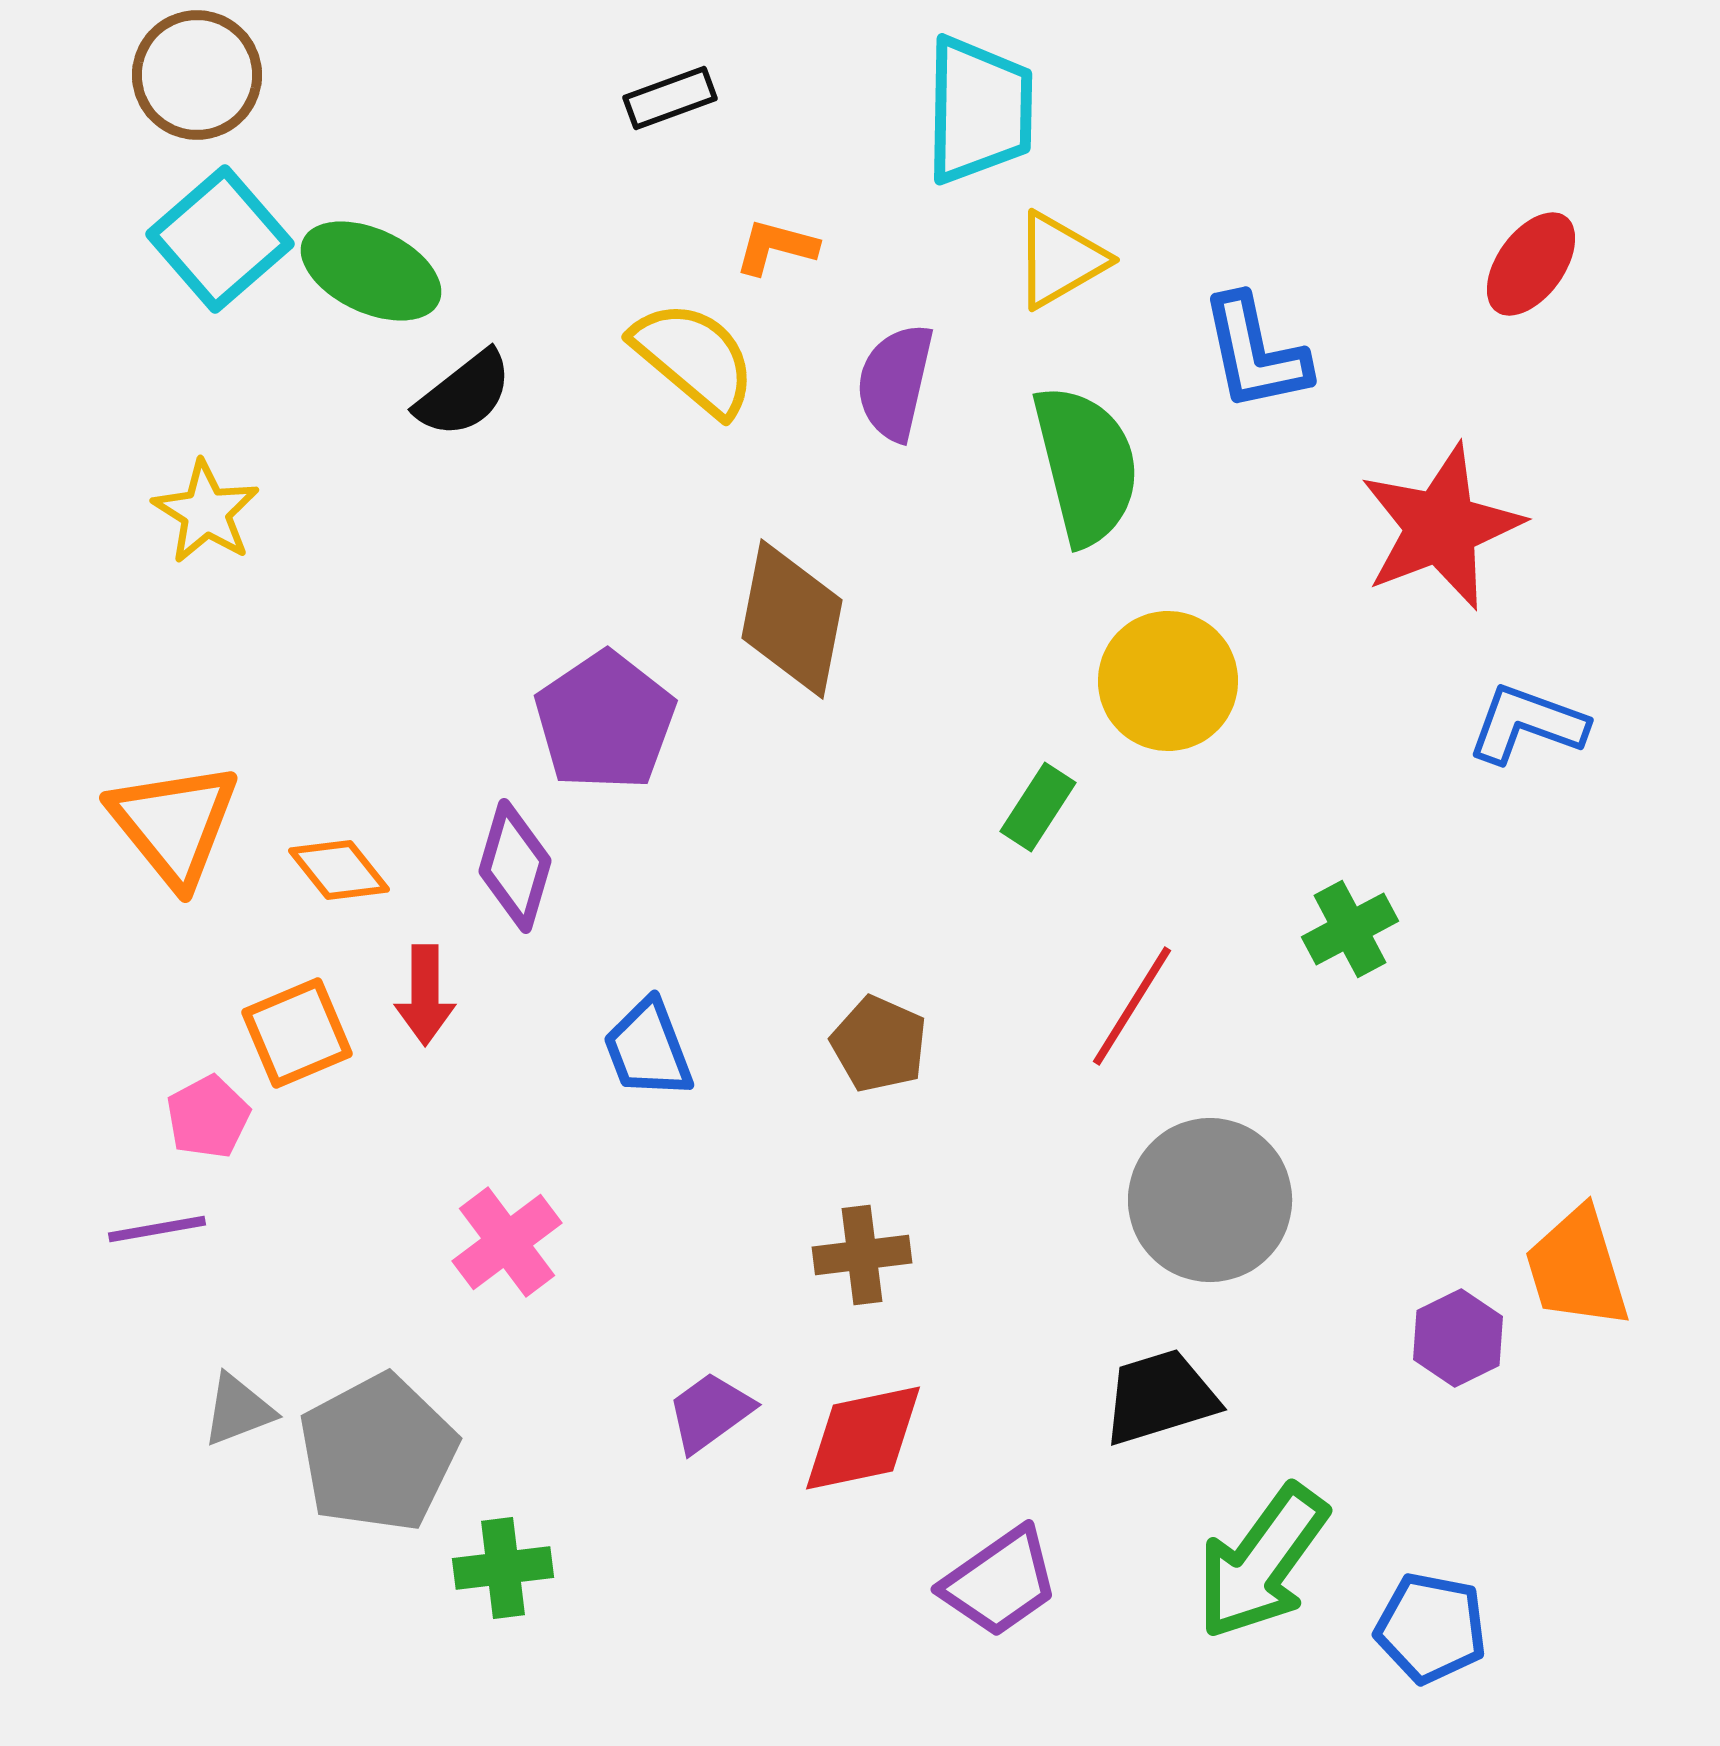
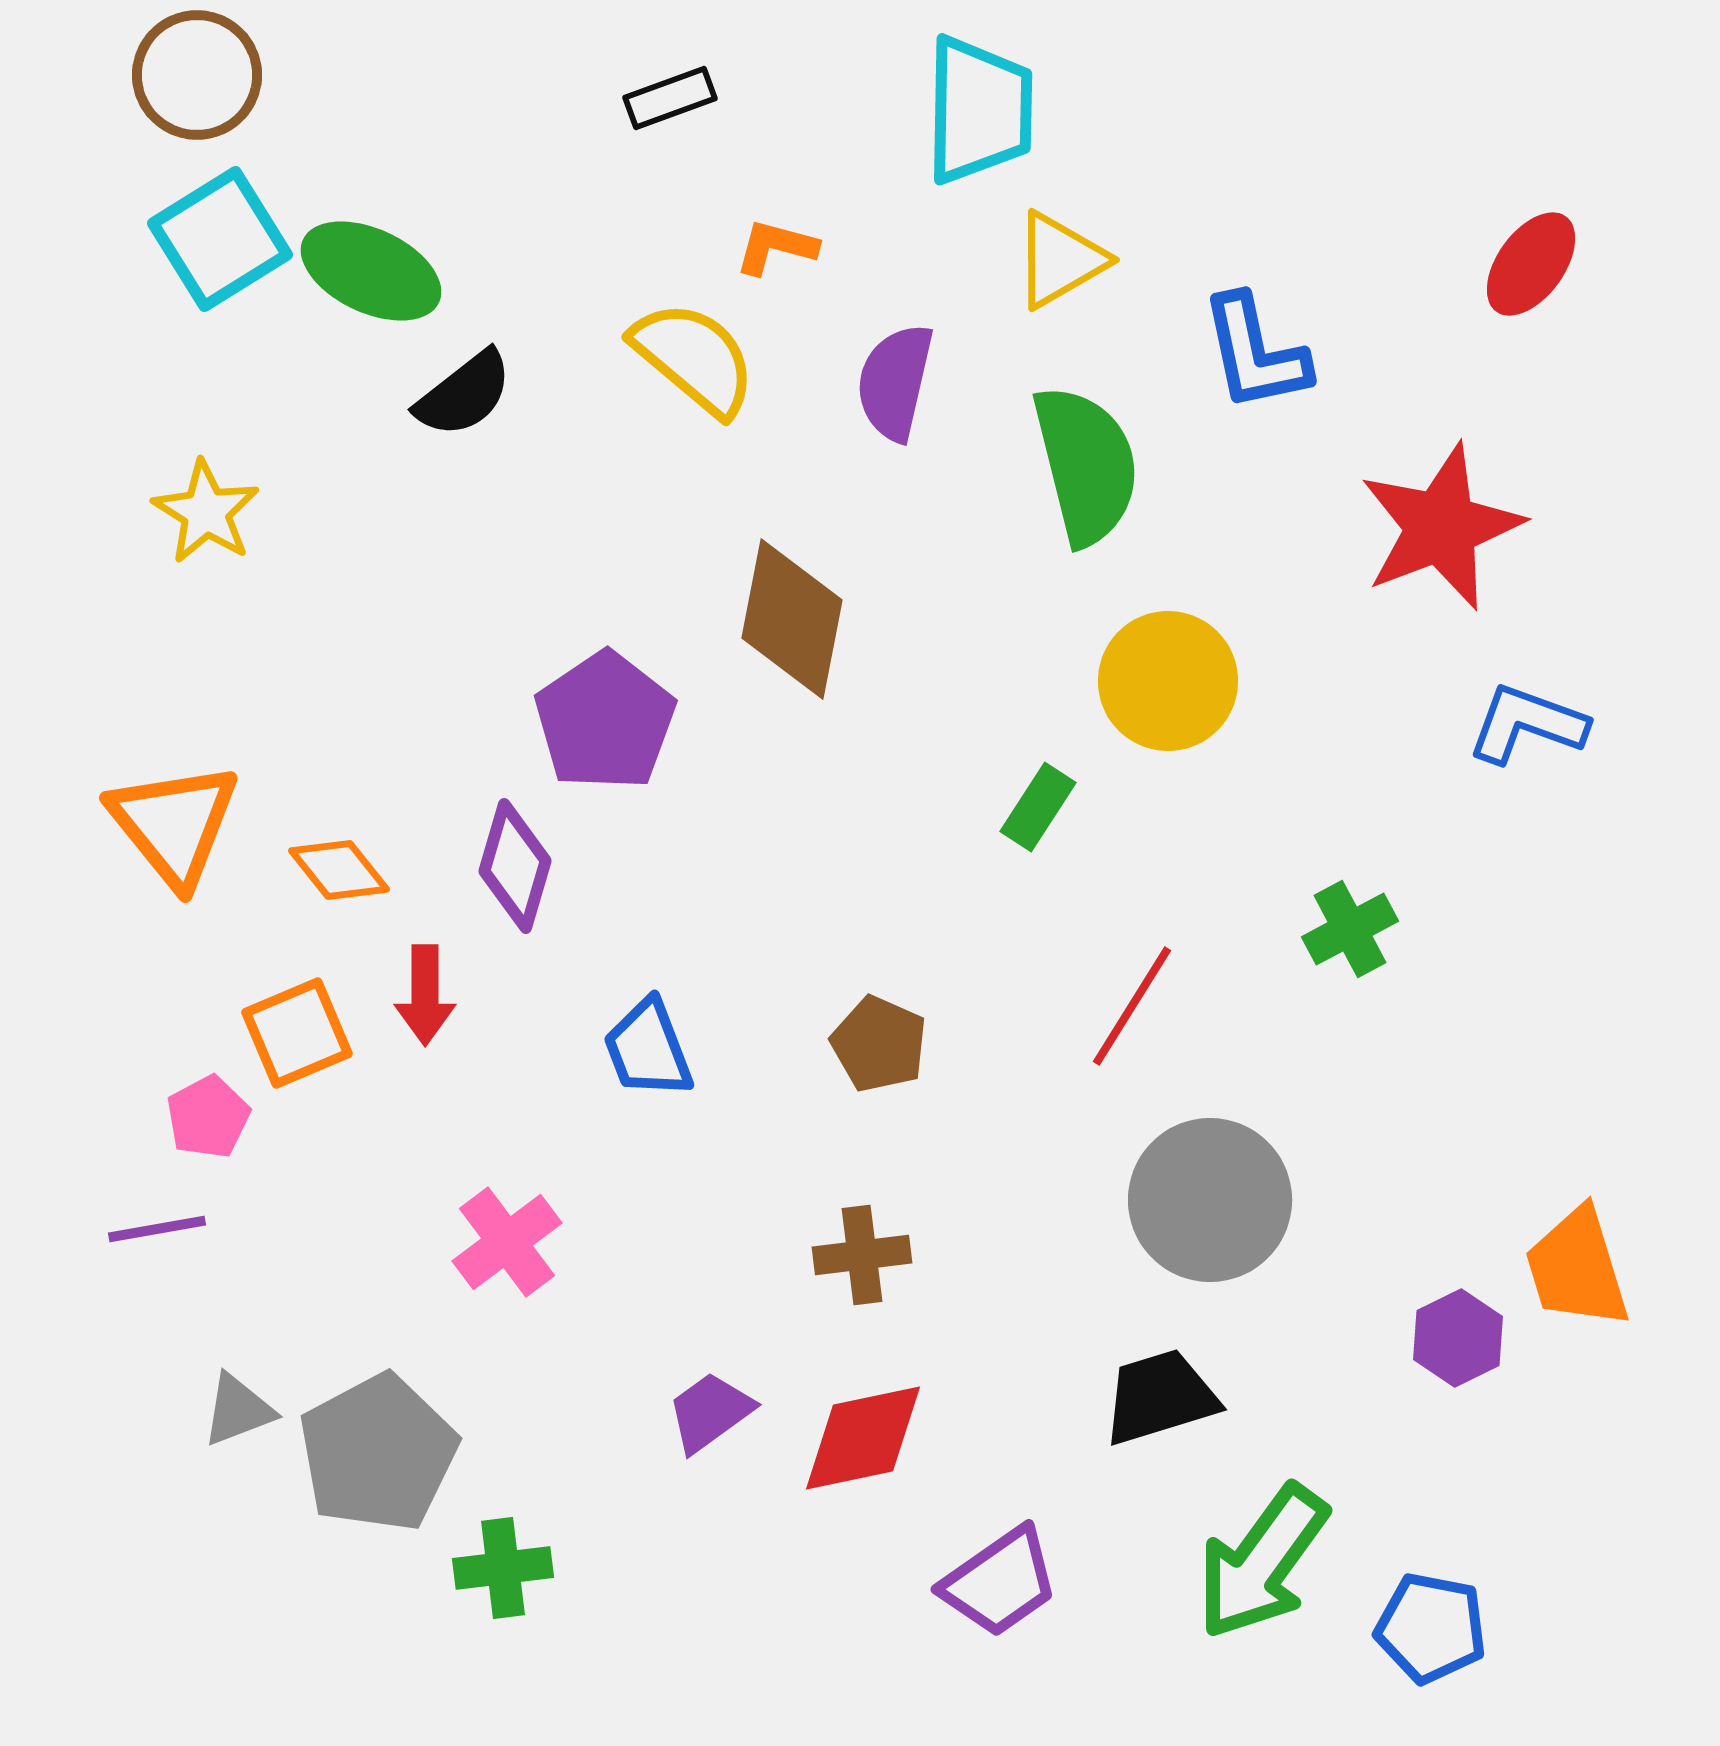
cyan square at (220, 239): rotated 9 degrees clockwise
